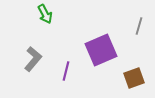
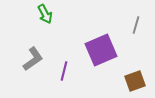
gray line: moved 3 px left, 1 px up
gray L-shape: rotated 15 degrees clockwise
purple line: moved 2 px left
brown square: moved 1 px right, 3 px down
